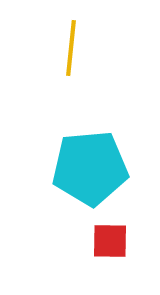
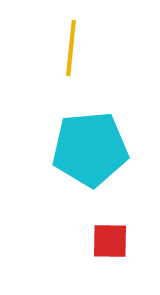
cyan pentagon: moved 19 px up
